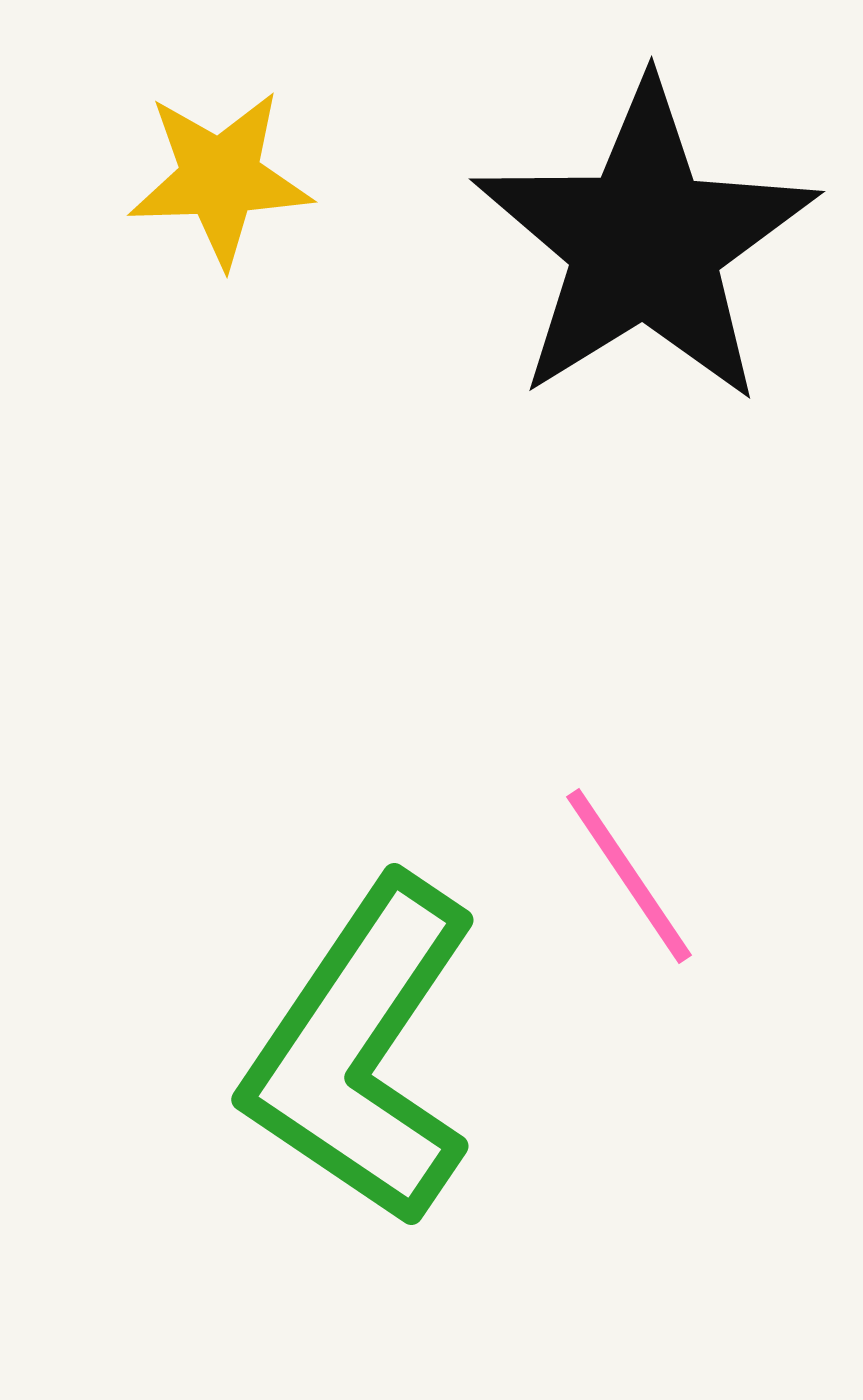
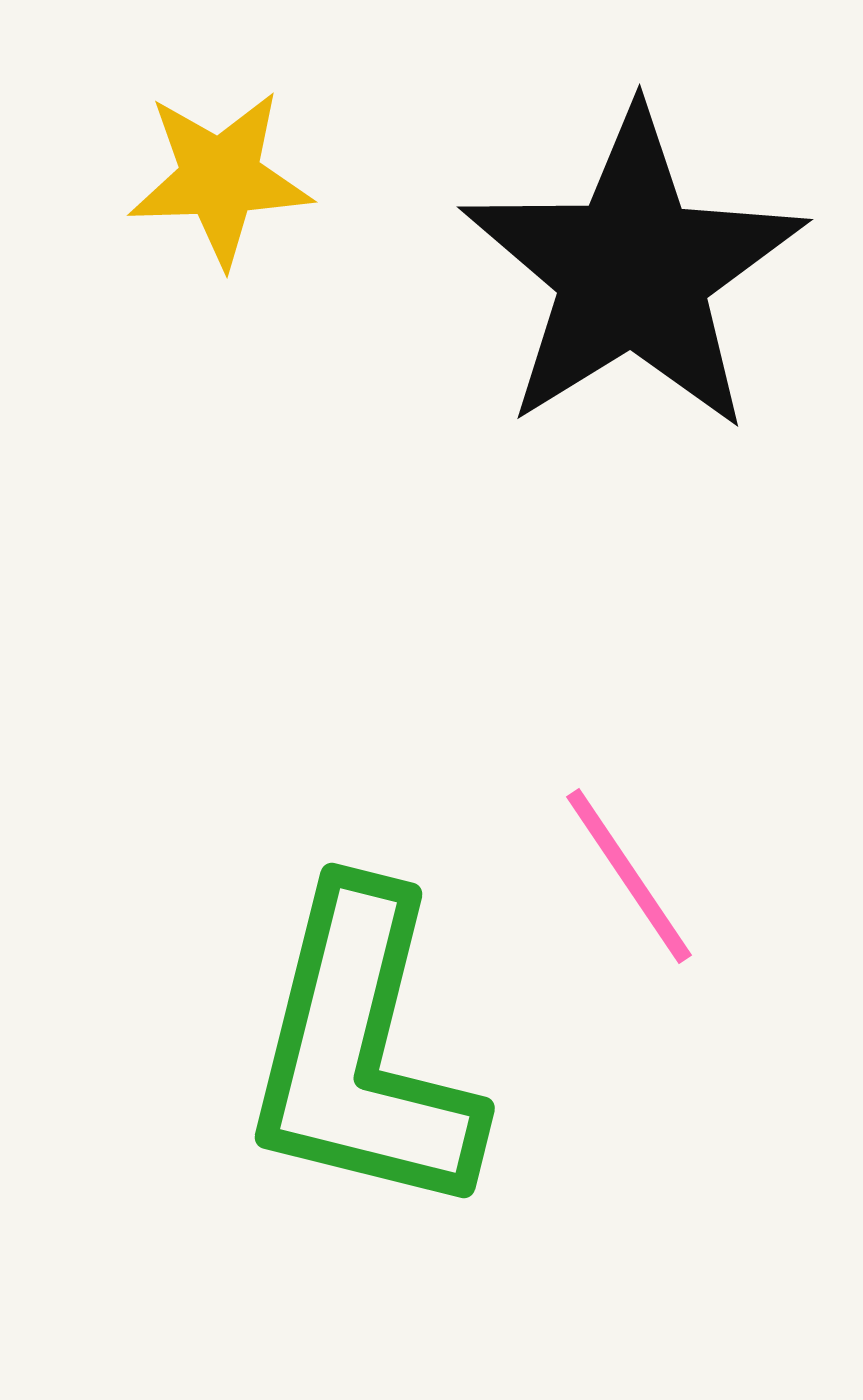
black star: moved 12 px left, 28 px down
green L-shape: rotated 20 degrees counterclockwise
